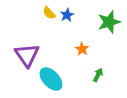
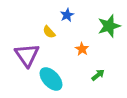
yellow semicircle: moved 19 px down
green star: moved 4 px down
green arrow: rotated 24 degrees clockwise
